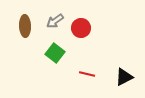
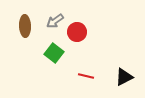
red circle: moved 4 px left, 4 px down
green square: moved 1 px left
red line: moved 1 px left, 2 px down
